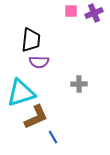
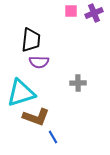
gray cross: moved 1 px left, 1 px up
brown L-shape: rotated 44 degrees clockwise
